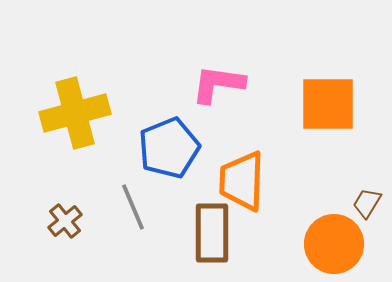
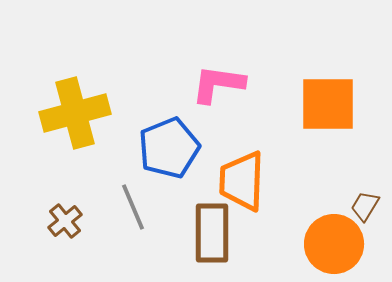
brown trapezoid: moved 2 px left, 3 px down
